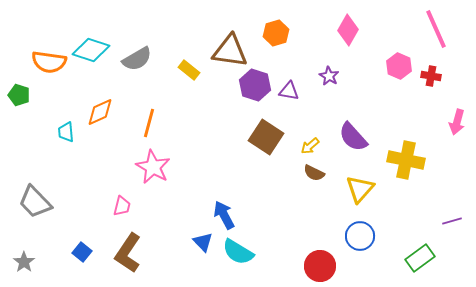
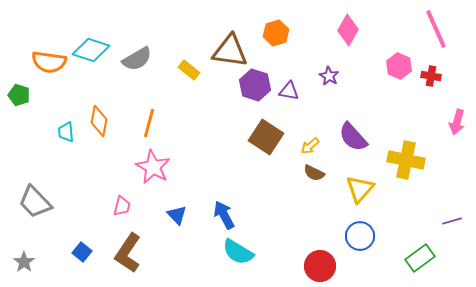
orange diamond: moved 1 px left, 9 px down; rotated 56 degrees counterclockwise
blue triangle: moved 26 px left, 27 px up
